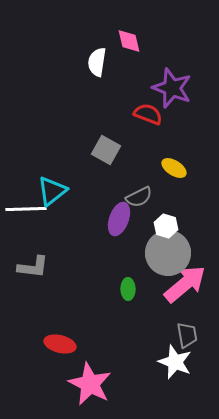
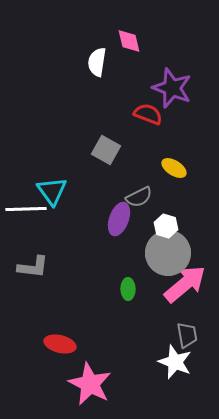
cyan triangle: rotated 28 degrees counterclockwise
